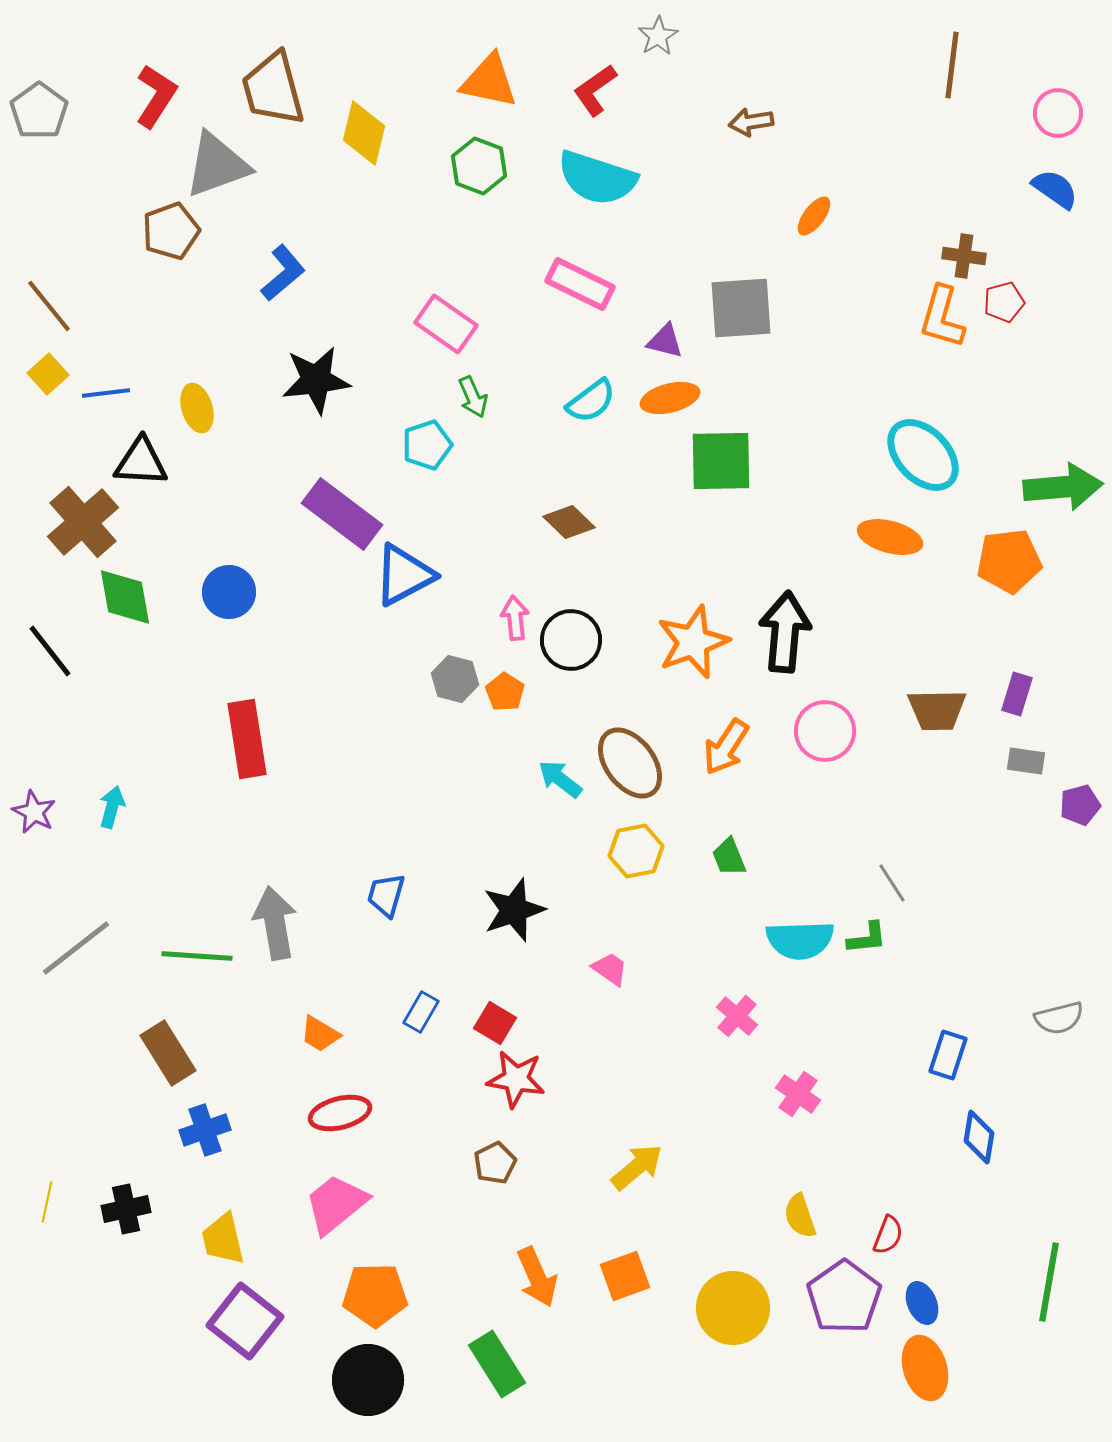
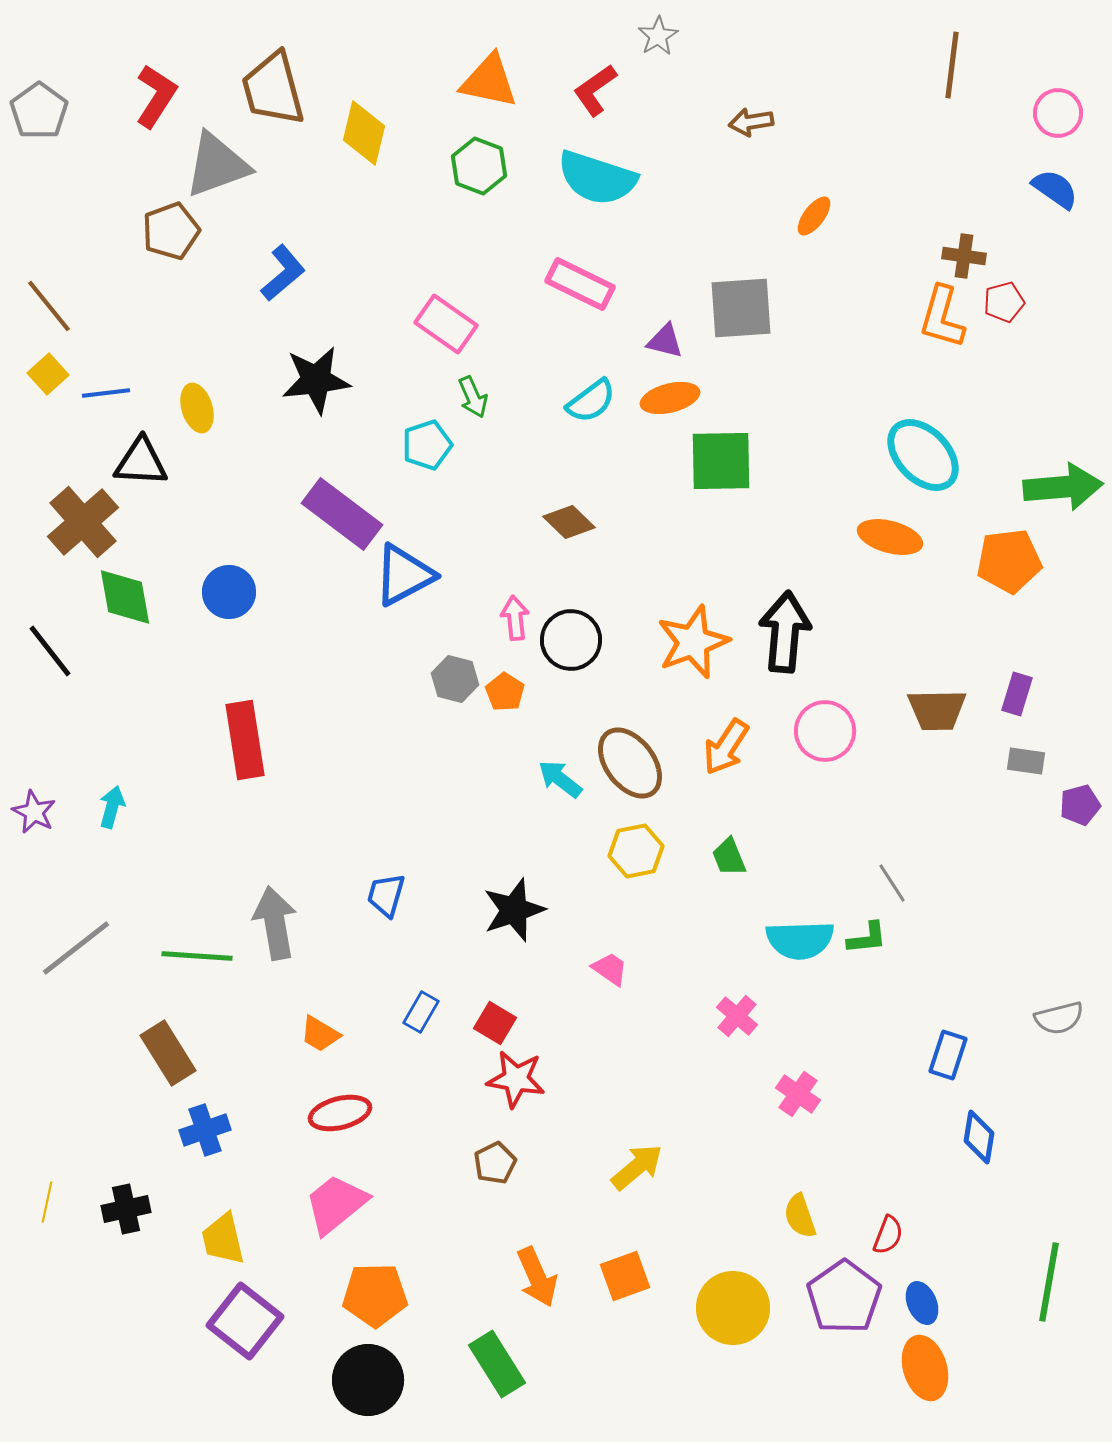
red rectangle at (247, 739): moved 2 px left, 1 px down
